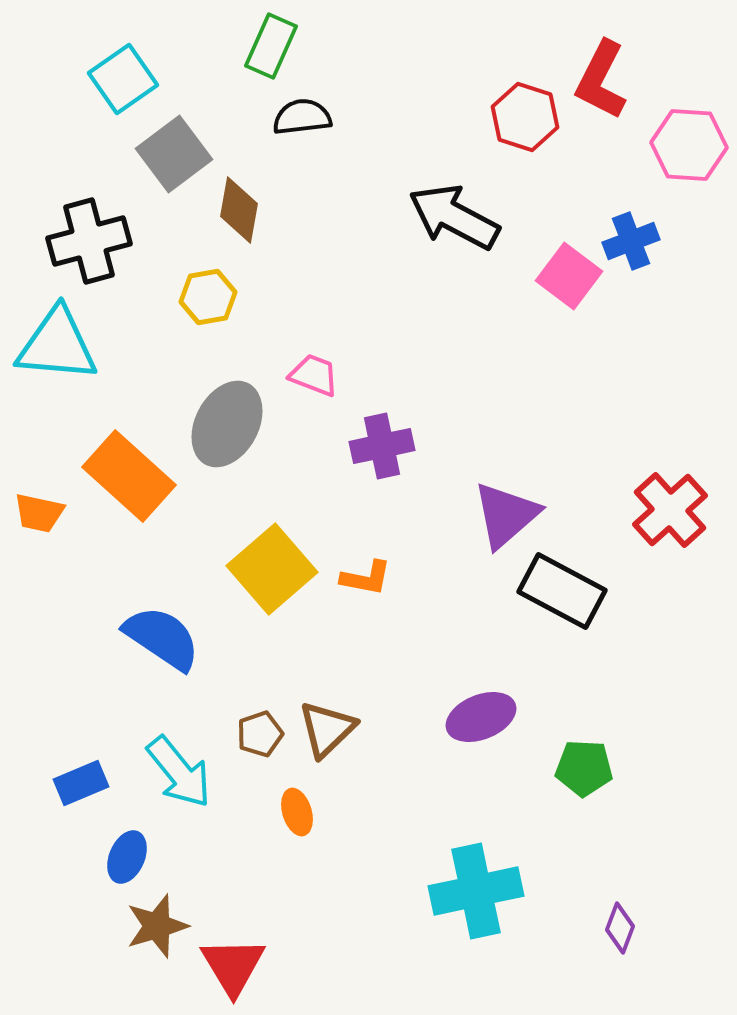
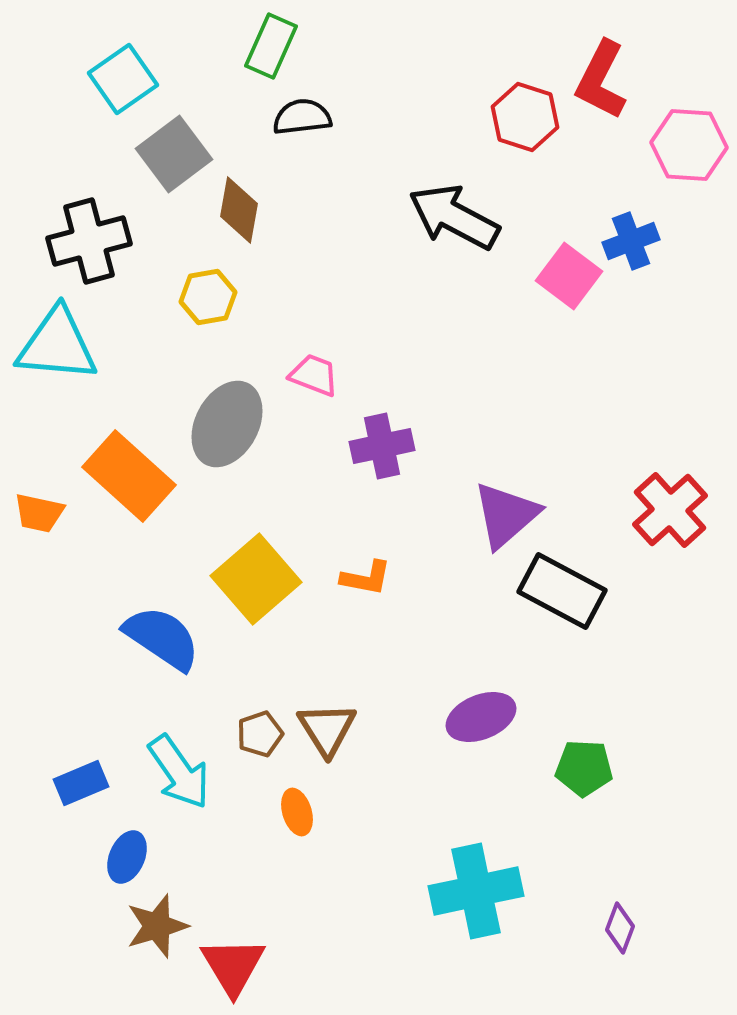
yellow square: moved 16 px left, 10 px down
brown triangle: rotated 18 degrees counterclockwise
cyan arrow: rotated 4 degrees clockwise
